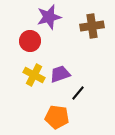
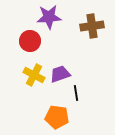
purple star: rotated 10 degrees clockwise
black line: moved 2 px left; rotated 49 degrees counterclockwise
